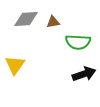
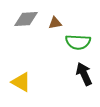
brown triangle: moved 2 px right, 1 px down
yellow triangle: moved 6 px right, 17 px down; rotated 35 degrees counterclockwise
black arrow: rotated 95 degrees counterclockwise
